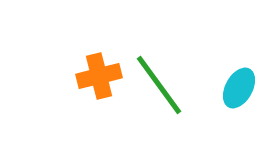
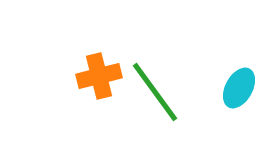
green line: moved 4 px left, 7 px down
